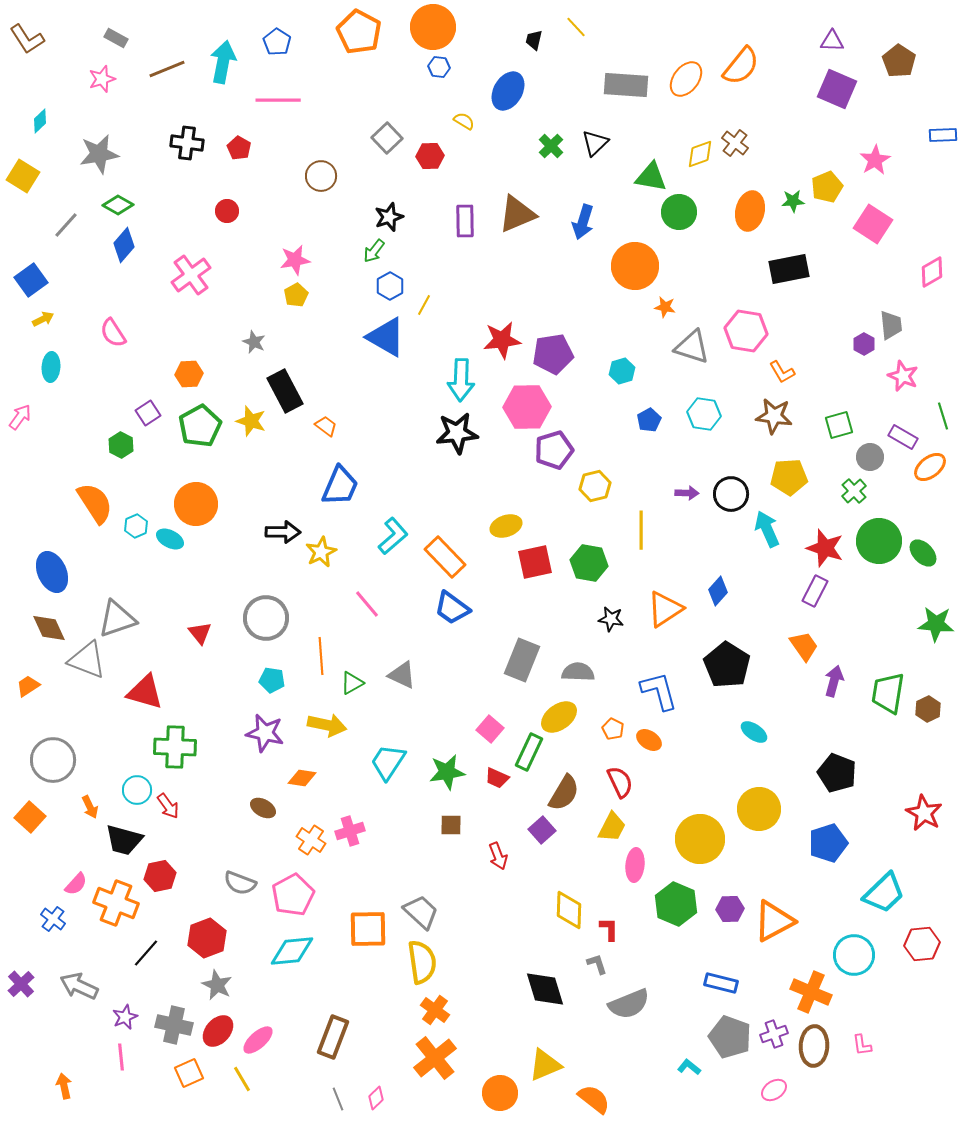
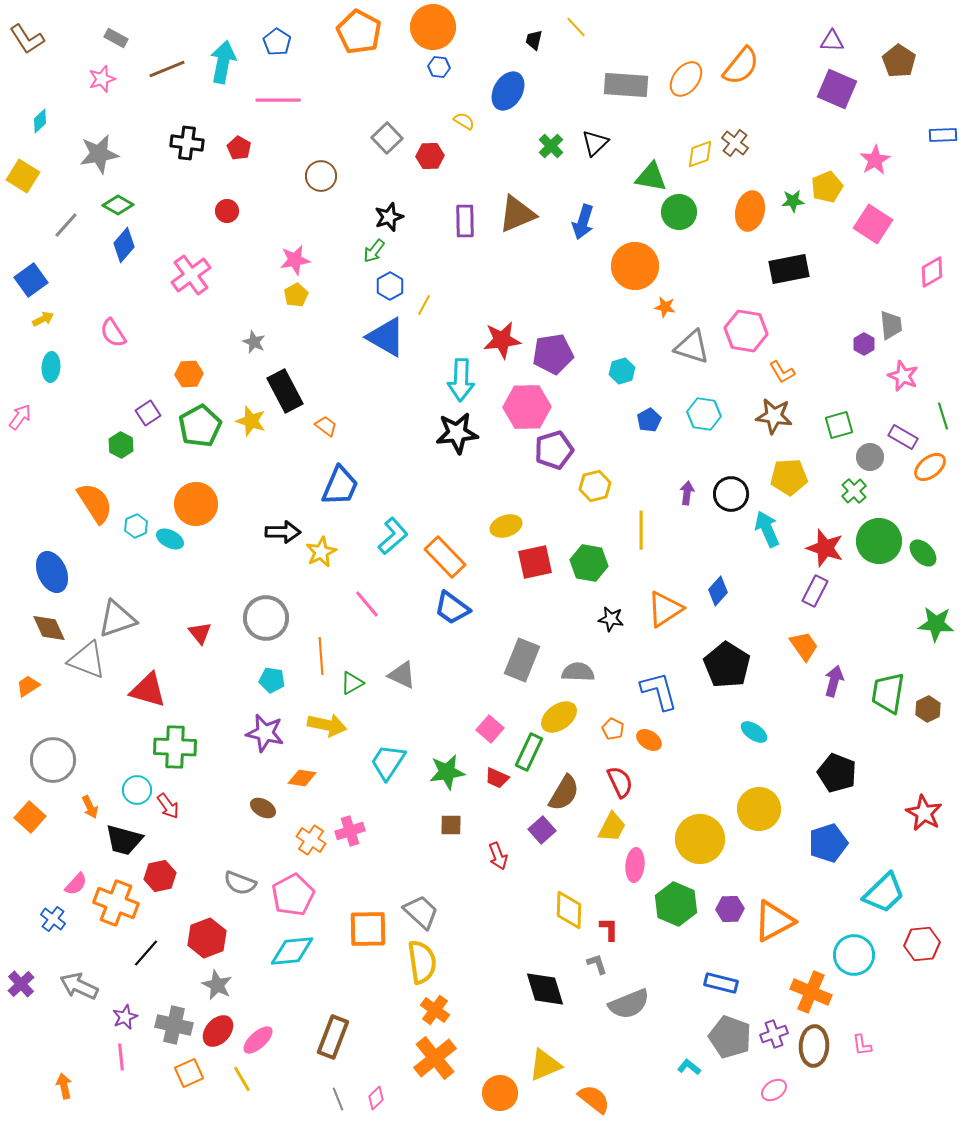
purple arrow at (687, 493): rotated 85 degrees counterclockwise
red triangle at (145, 692): moved 3 px right, 2 px up
